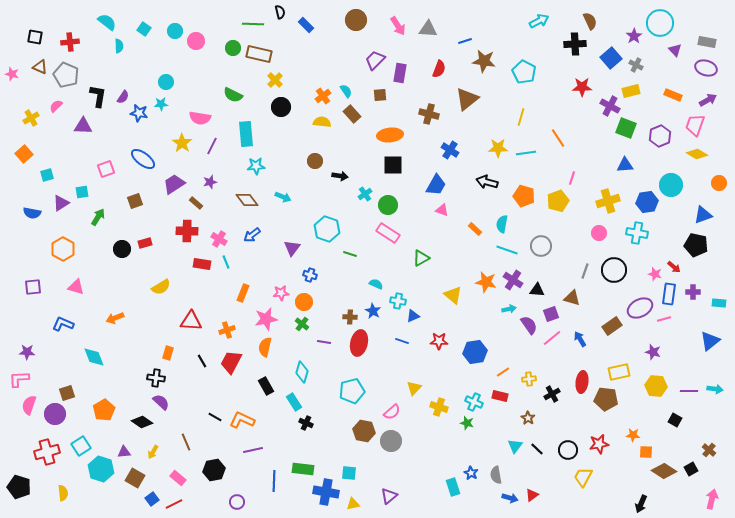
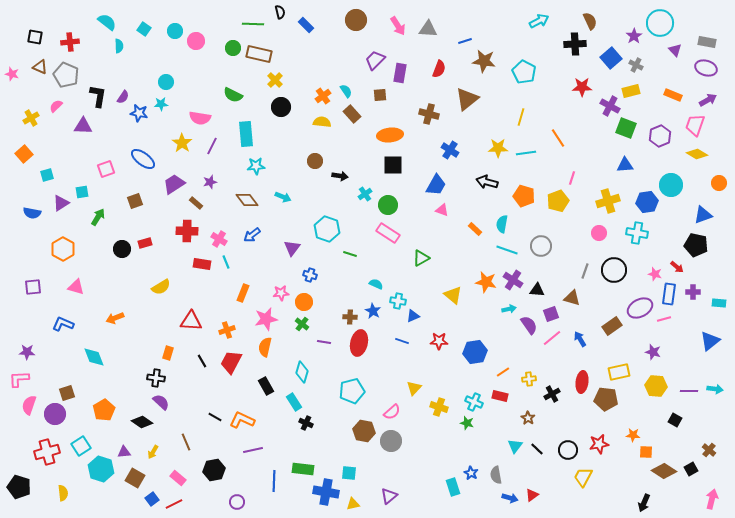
red arrow at (674, 267): moved 3 px right
black arrow at (641, 504): moved 3 px right, 1 px up
